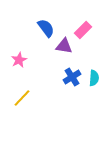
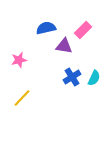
blue semicircle: rotated 66 degrees counterclockwise
pink star: rotated 14 degrees clockwise
cyan semicircle: rotated 21 degrees clockwise
